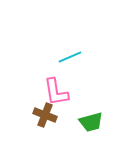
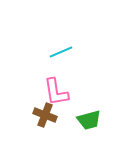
cyan line: moved 9 px left, 5 px up
green trapezoid: moved 2 px left, 2 px up
